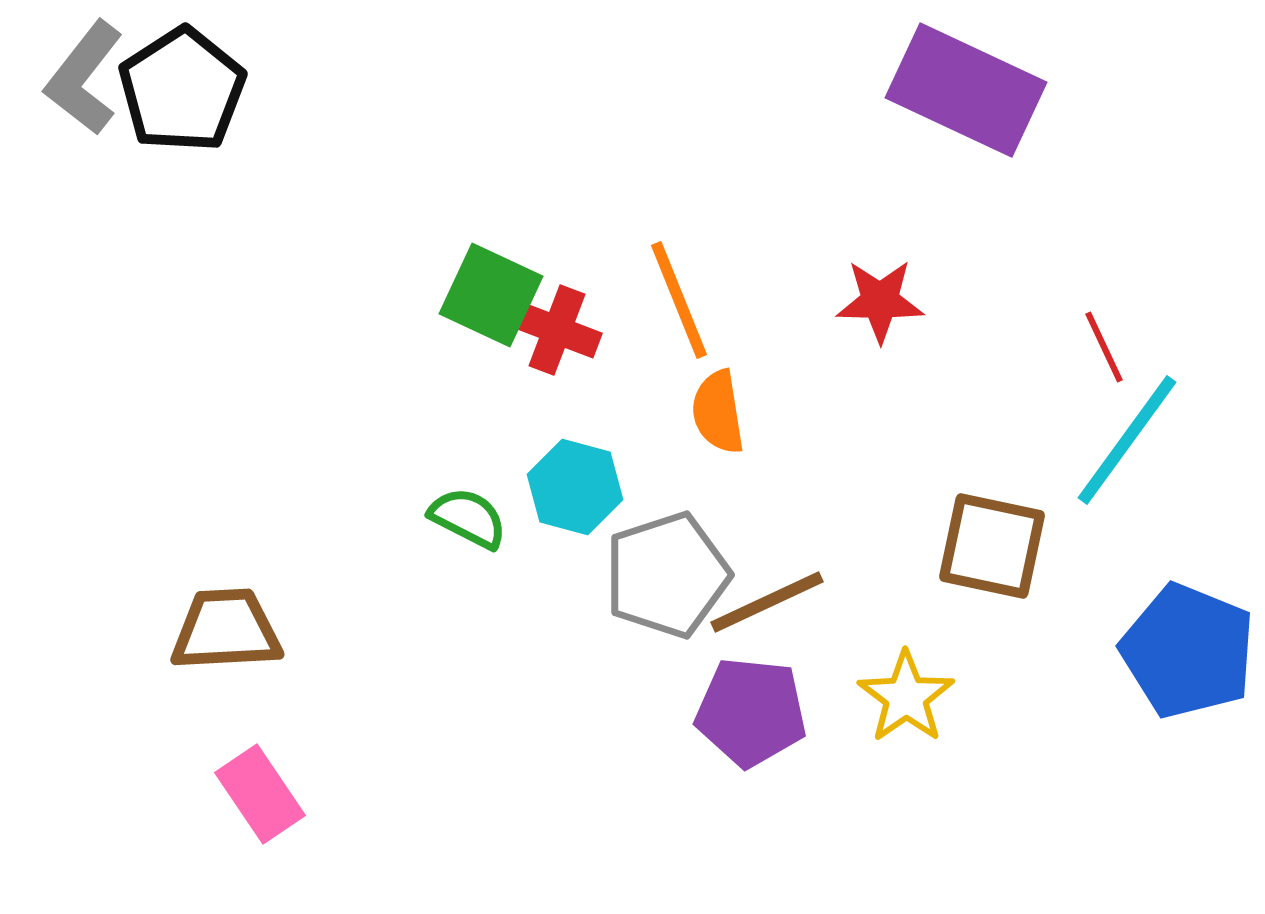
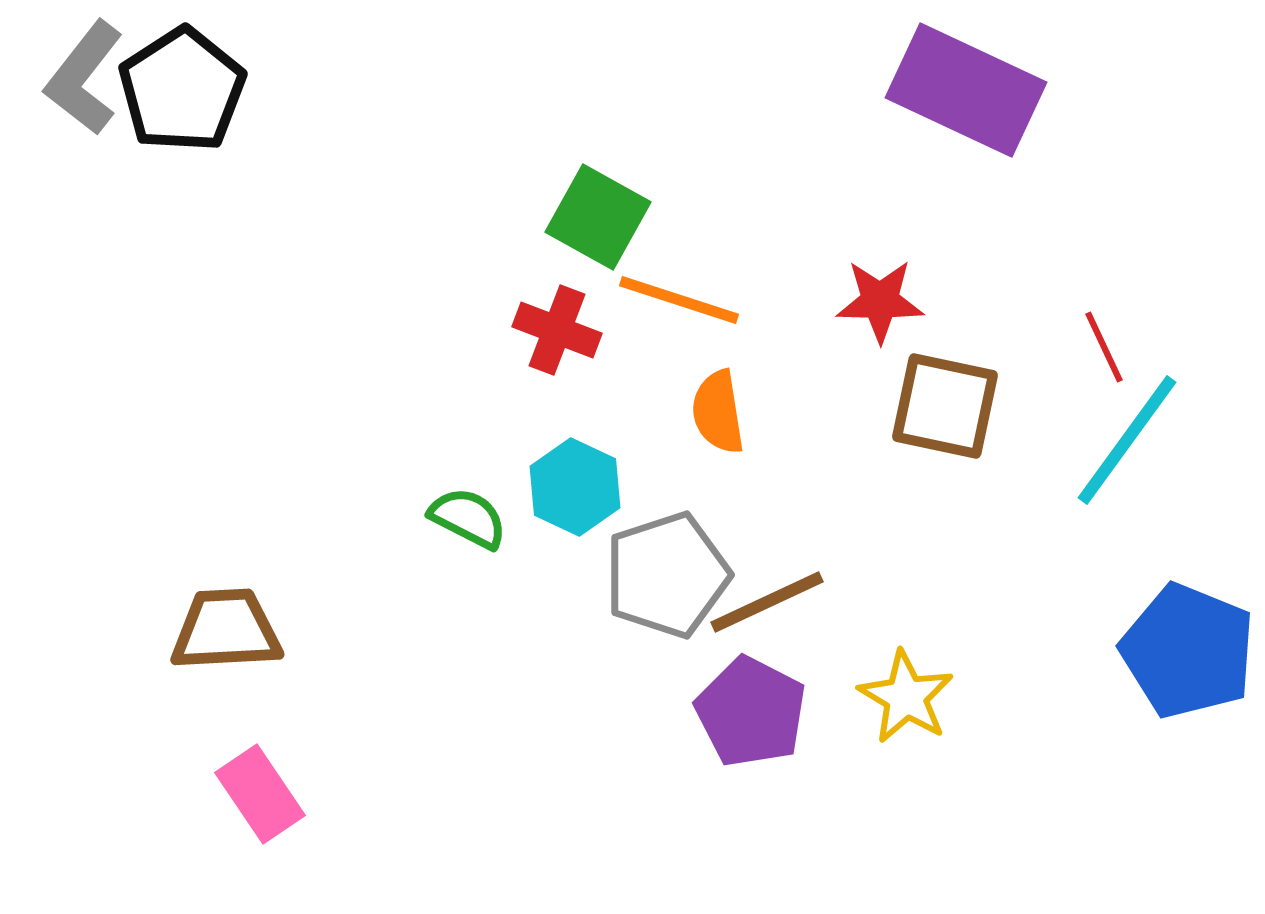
green square: moved 107 px right, 78 px up; rotated 4 degrees clockwise
orange line: rotated 50 degrees counterclockwise
cyan hexagon: rotated 10 degrees clockwise
brown square: moved 47 px left, 140 px up
yellow star: rotated 6 degrees counterclockwise
purple pentagon: rotated 21 degrees clockwise
